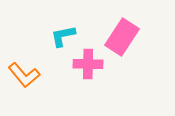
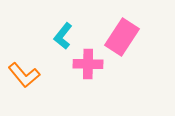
cyan L-shape: rotated 40 degrees counterclockwise
